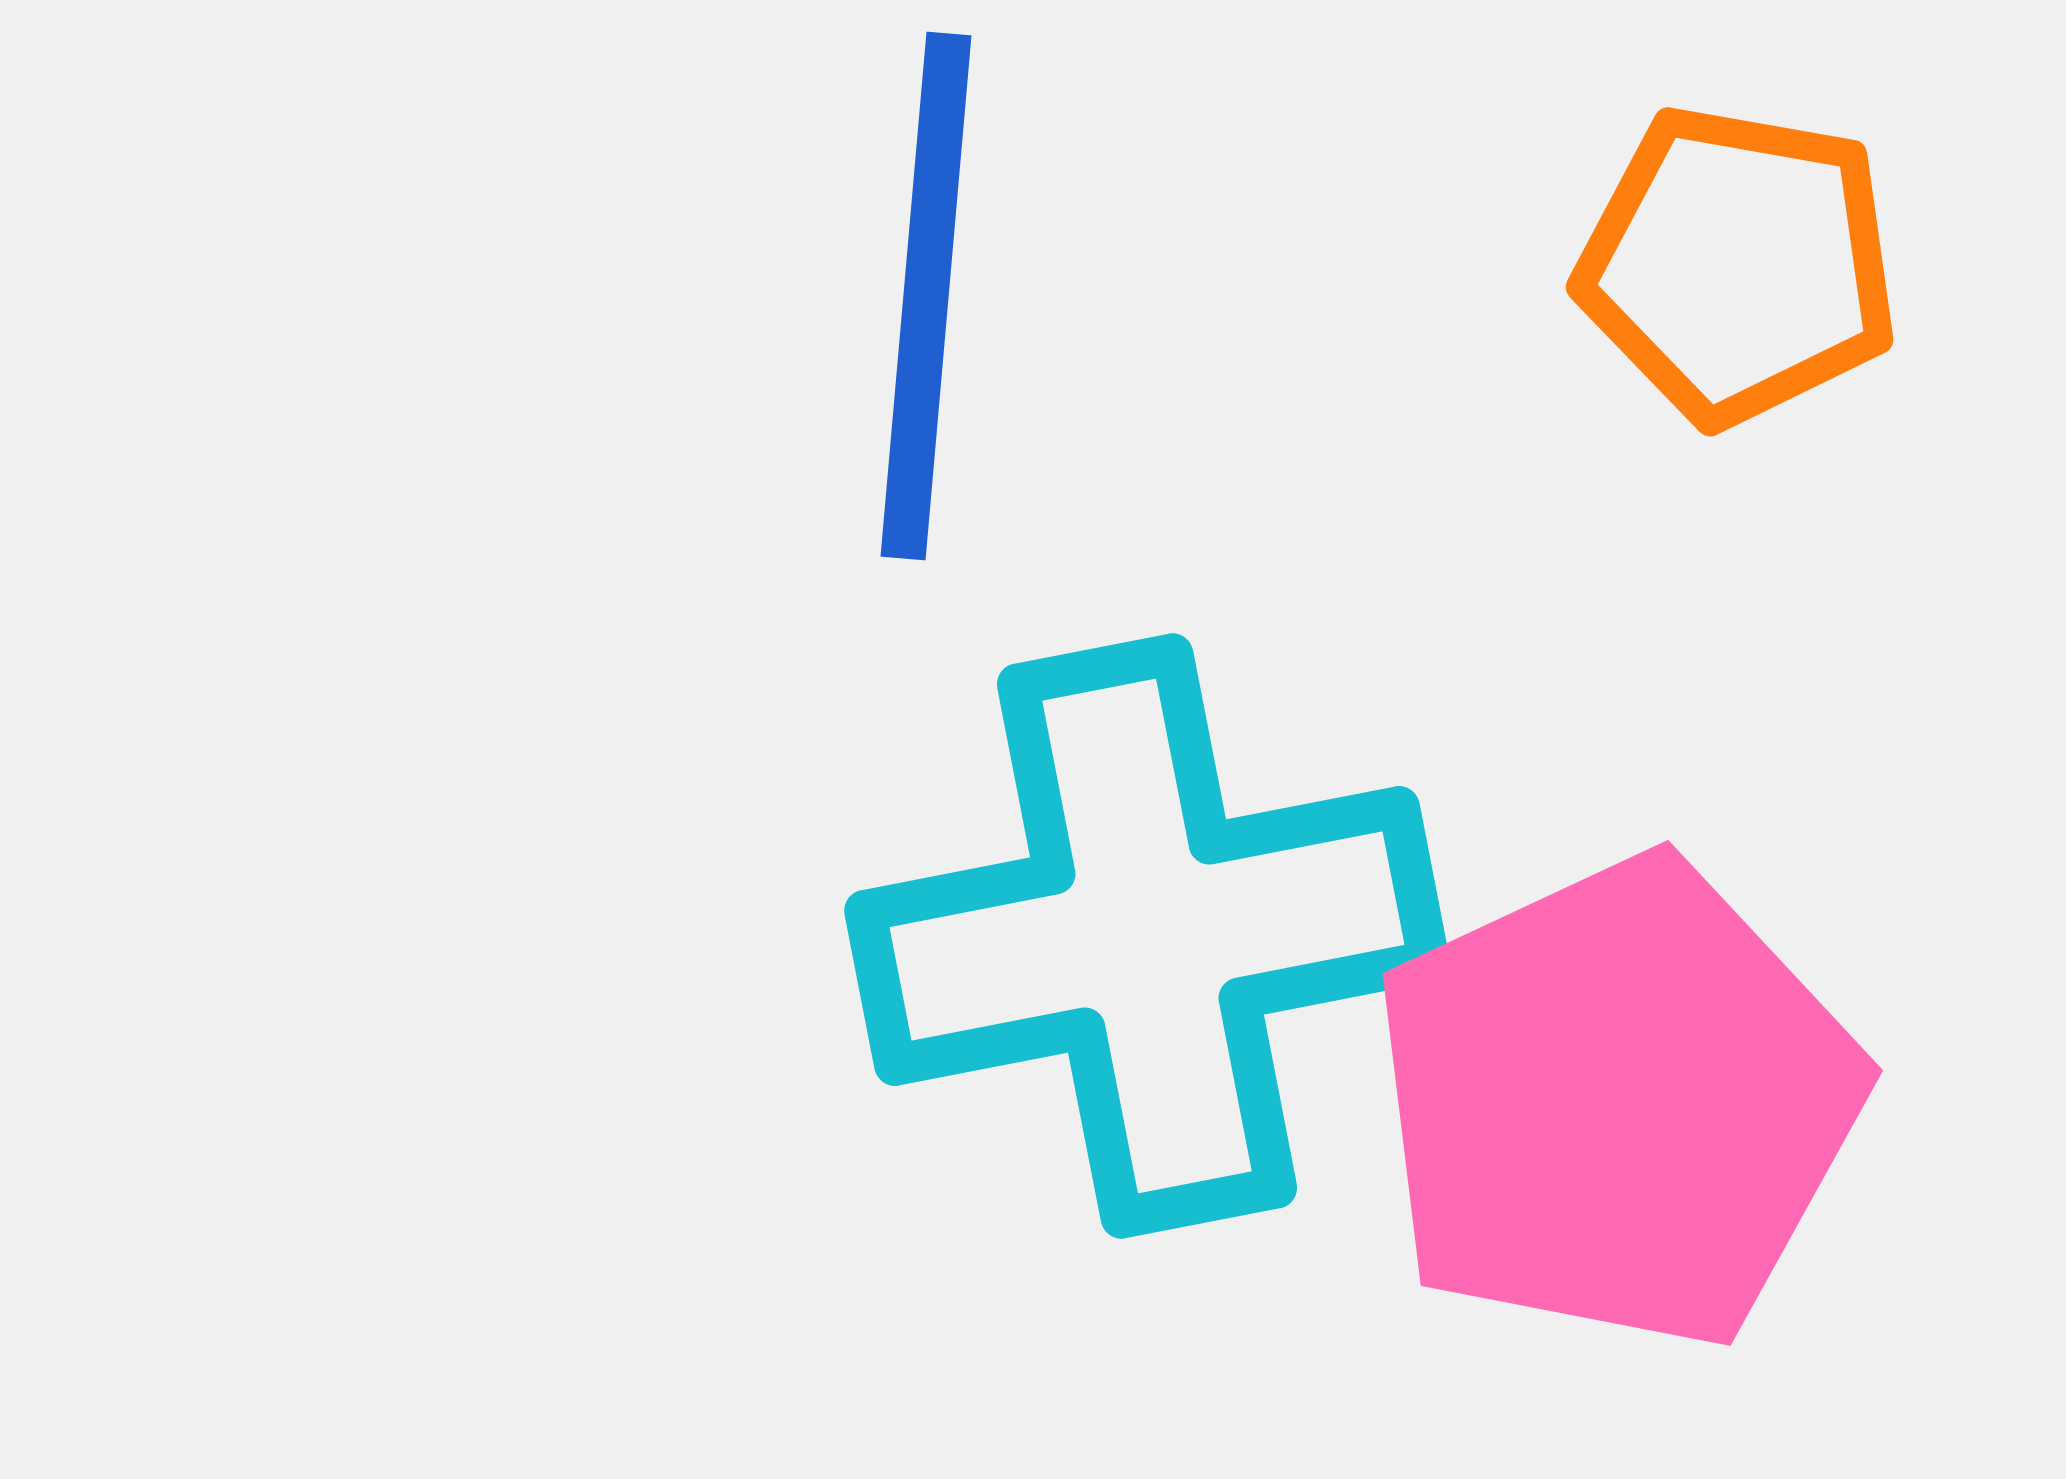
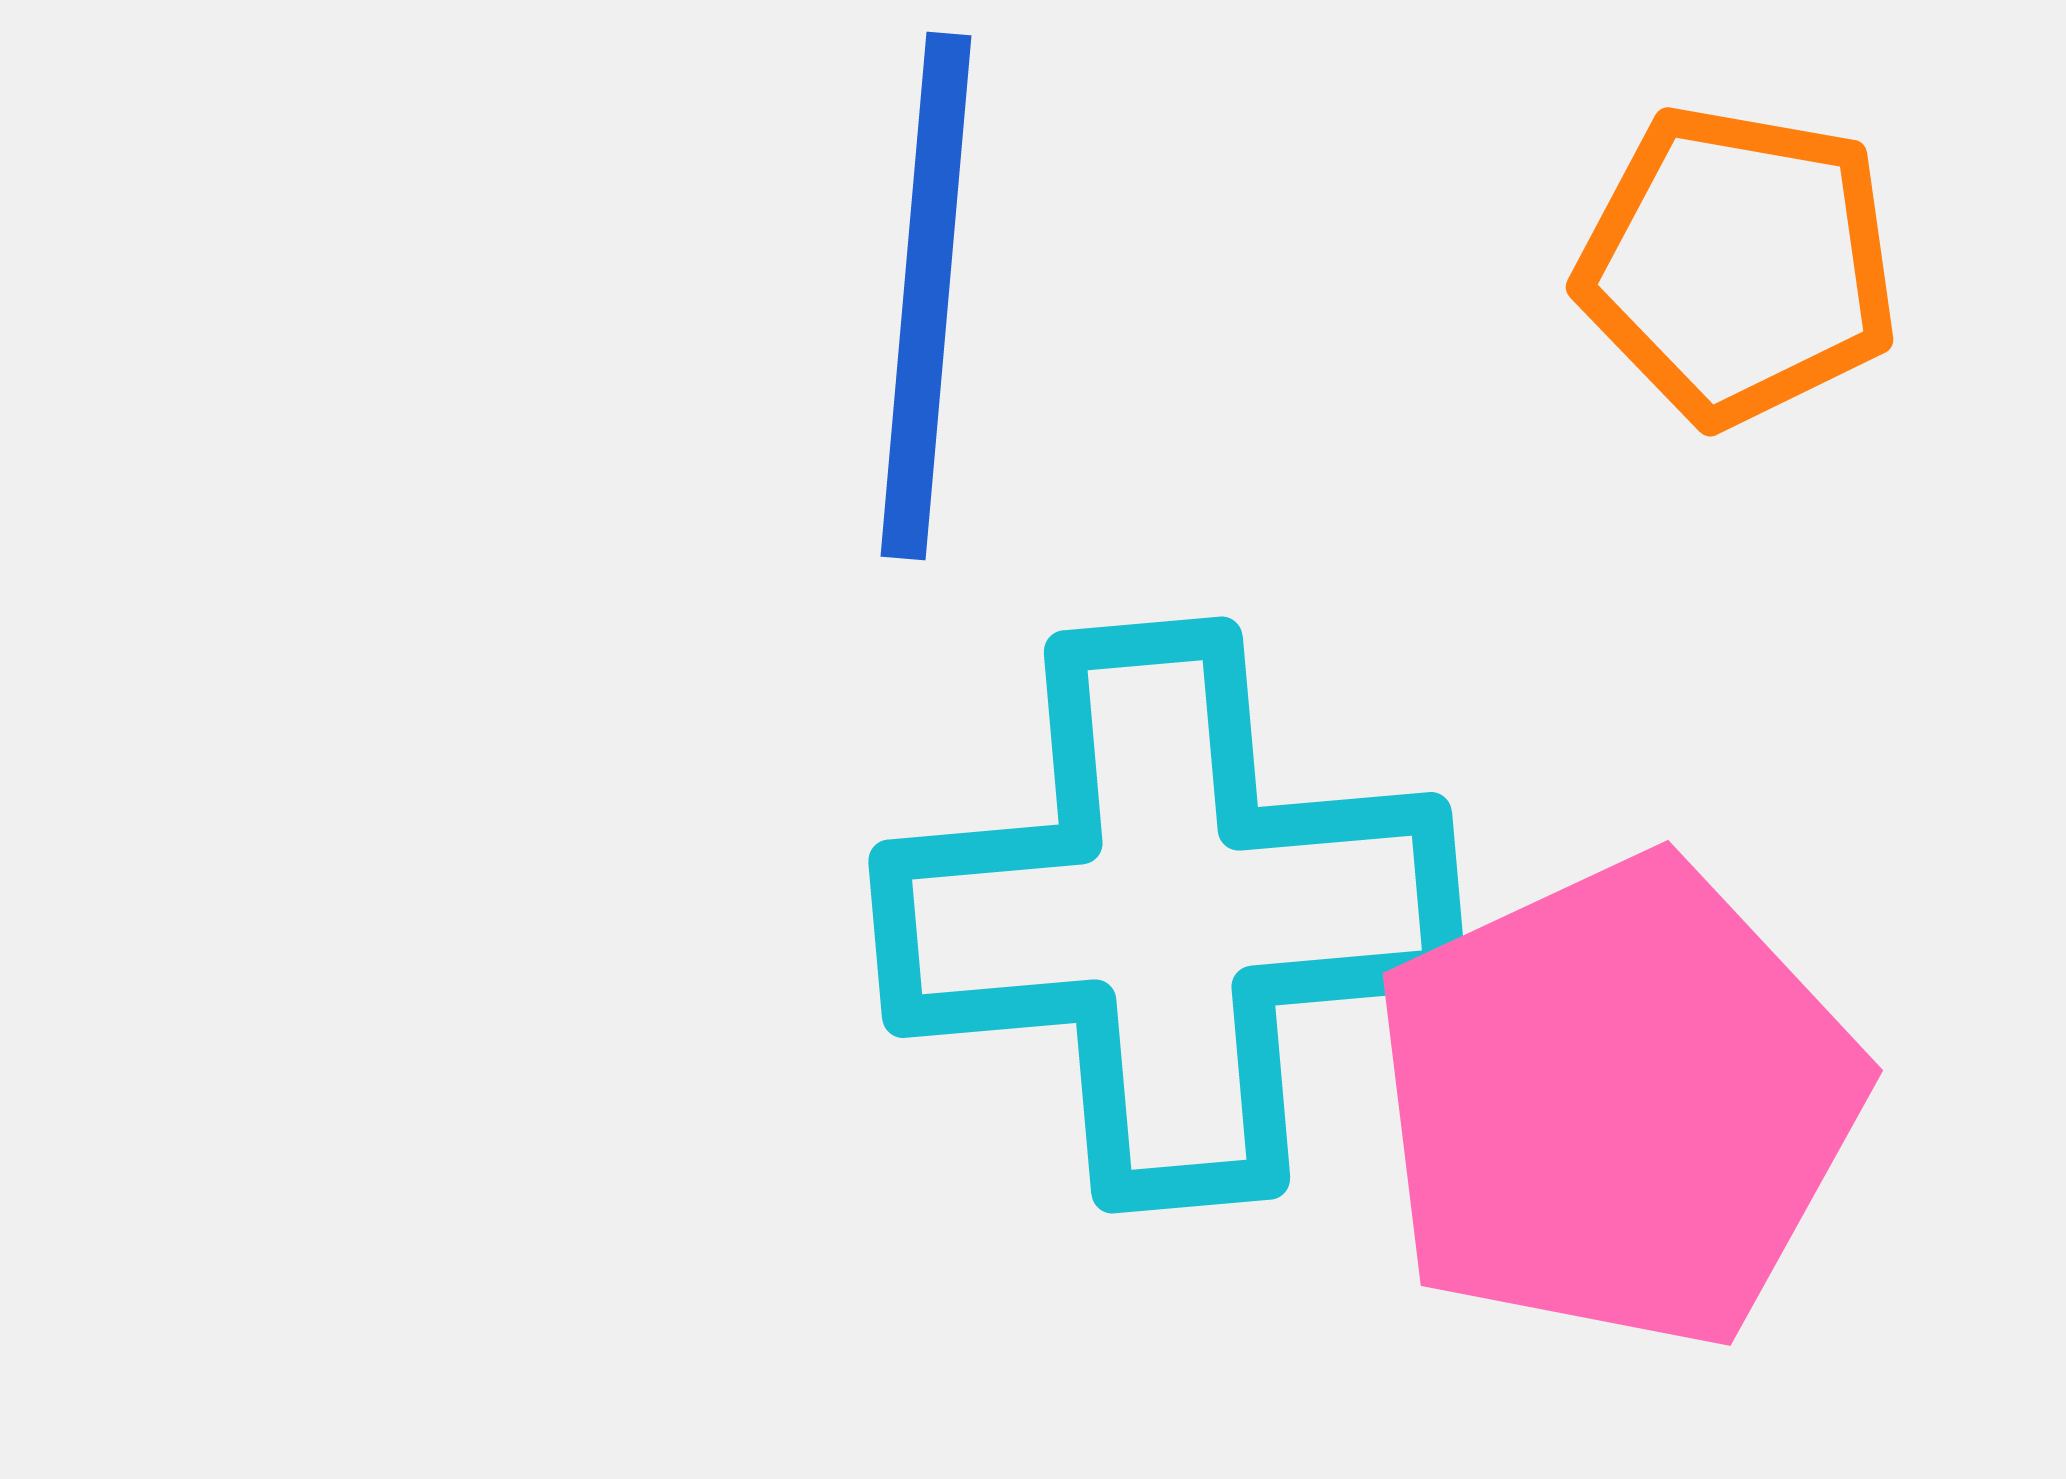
cyan cross: moved 20 px right, 21 px up; rotated 6 degrees clockwise
